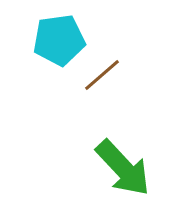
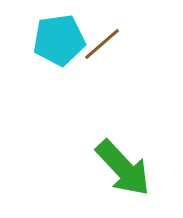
brown line: moved 31 px up
